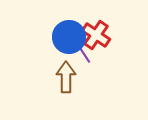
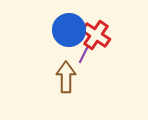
blue circle: moved 7 px up
purple line: rotated 60 degrees clockwise
